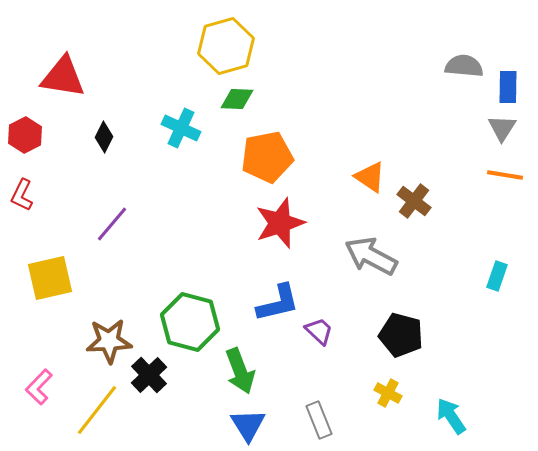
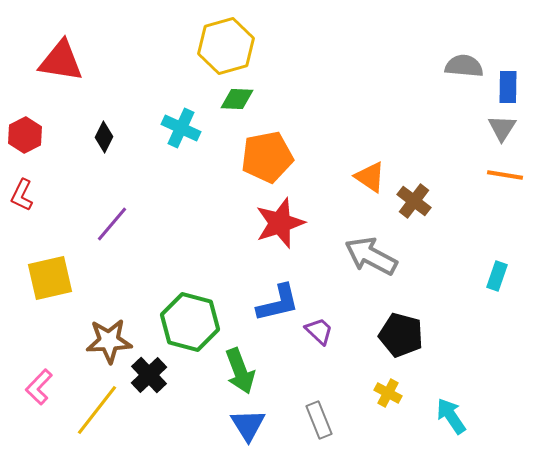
red triangle: moved 2 px left, 16 px up
